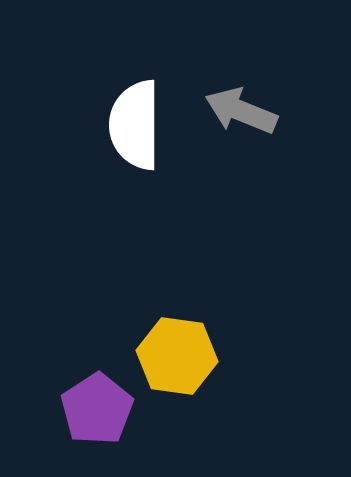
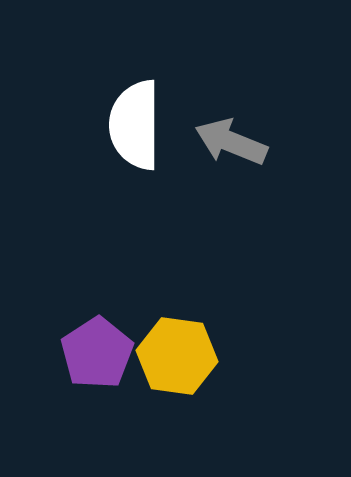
gray arrow: moved 10 px left, 31 px down
purple pentagon: moved 56 px up
